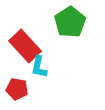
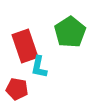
green pentagon: moved 10 px down
red rectangle: rotated 24 degrees clockwise
